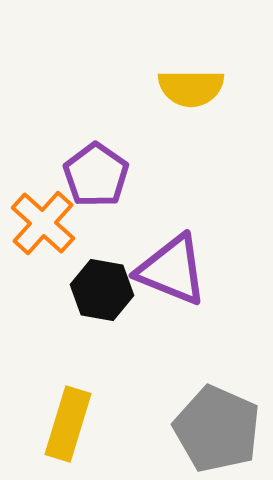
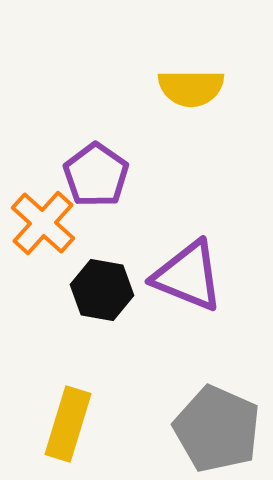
purple triangle: moved 16 px right, 6 px down
